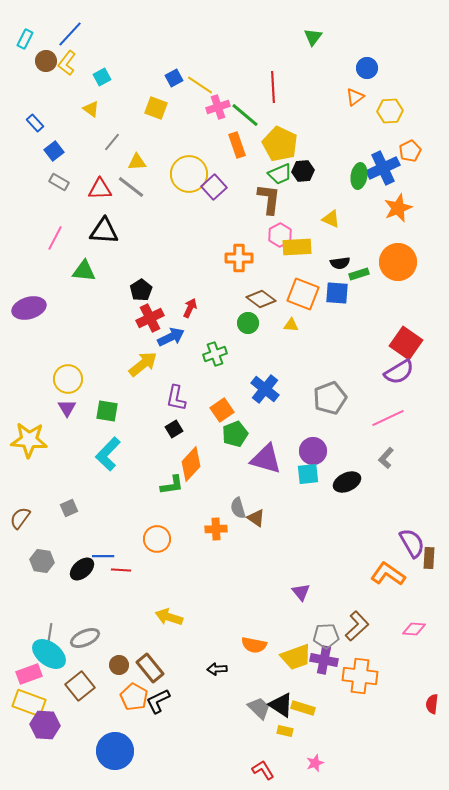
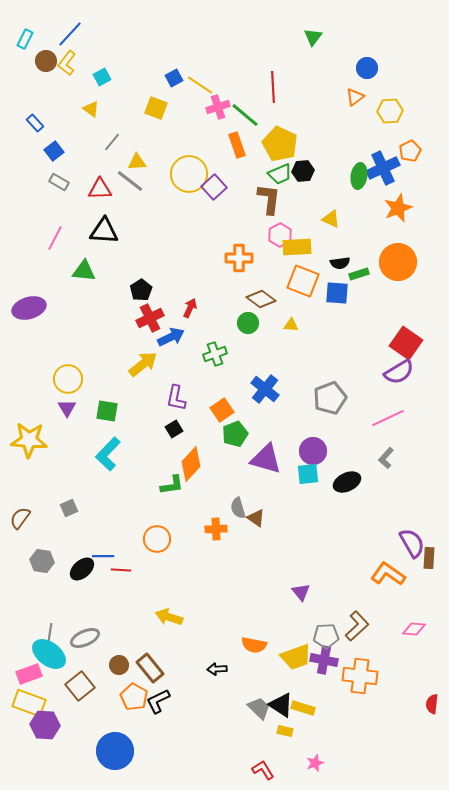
gray line at (131, 187): moved 1 px left, 6 px up
orange square at (303, 294): moved 13 px up
